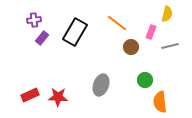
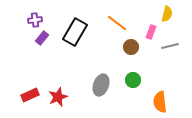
purple cross: moved 1 px right
green circle: moved 12 px left
red star: rotated 24 degrees counterclockwise
